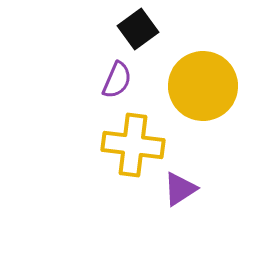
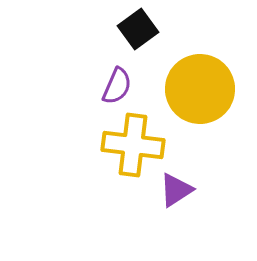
purple semicircle: moved 6 px down
yellow circle: moved 3 px left, 3 px down
purple triangle: moved 4 px left, 1 px down
